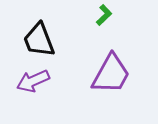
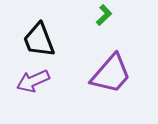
purple trapezoid: rotated 12 degrees clockwise
